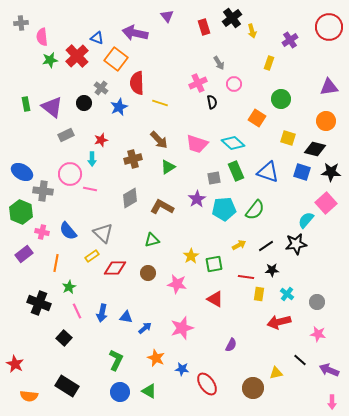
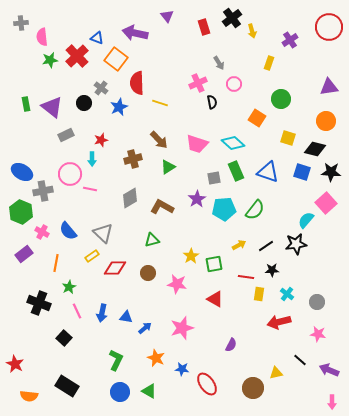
gray cross at (43, 191): rotated 18 degrees counterclockwise
pink cross at (42, 232): rotated 16 degrees clockwise
